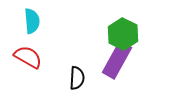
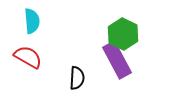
purple rectangle: rotated 57 degrees counterclockwise
